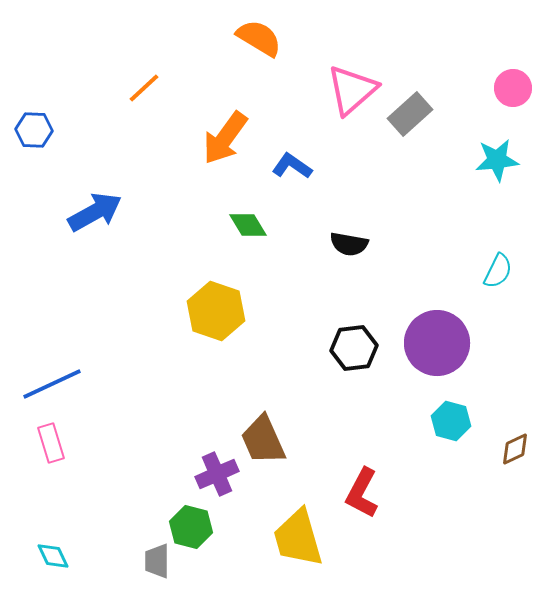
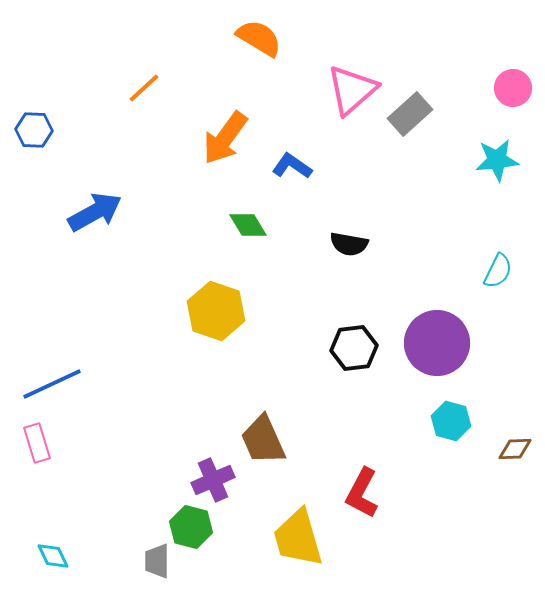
pink rectangle: moved 14 px left
brown diamond: rotated 24 degrees clockwise
purple cross: moved 4 px left, 6 px down
